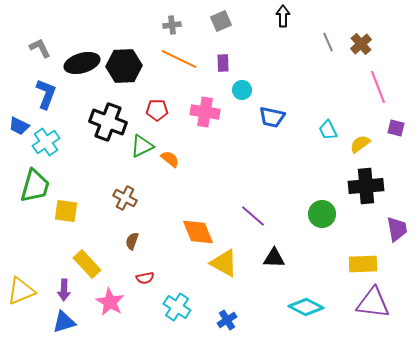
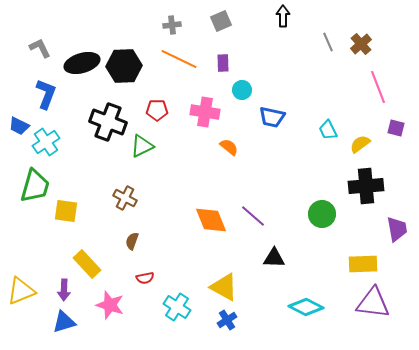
orange semicircle at (170, 159): moved 59 px right, 12 px up
orange diamond at (198, 232): moved 13 px right, 12 px up
yellow triangle at (224, 263): moved 24 px down
pink star at (110, 302): moved 3 px down; rotated 12 degrees counterclockwise
